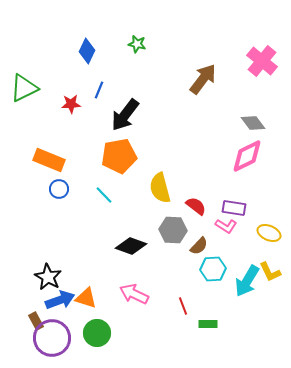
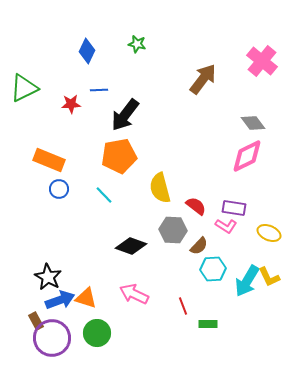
blue line: rotated 66 degrees clockwise
yellow L-shape: moved 1 px left, 5 px down
